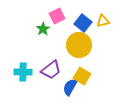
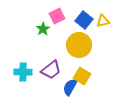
blue square: moved 1 px right, 3 px up
